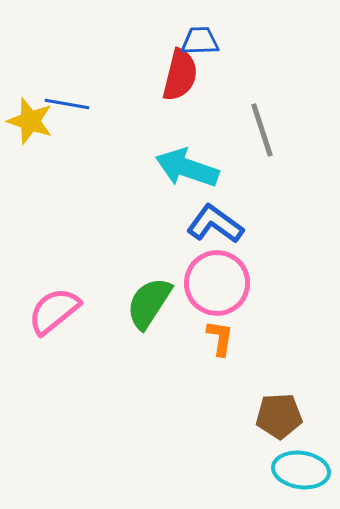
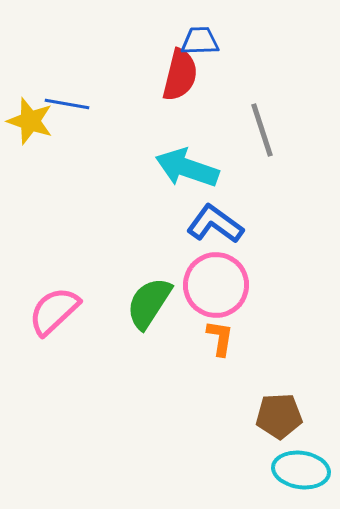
pink circle: moved 1 px left, 2 px down
pink semicircle: rotated 4 degrees counterclockwise
